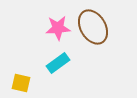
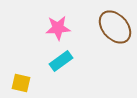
brown ellipse: moved 22 px right; rotated 12 degrees counterclockwise
cyan rectangle: moved 3 px right, 2 px up
